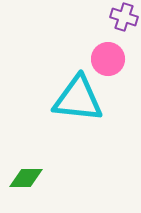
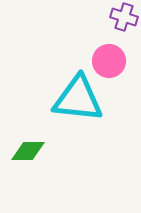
pink circle: moved 1 px right, 2 px down
green diamond: moved 2 px right, 27 px up
